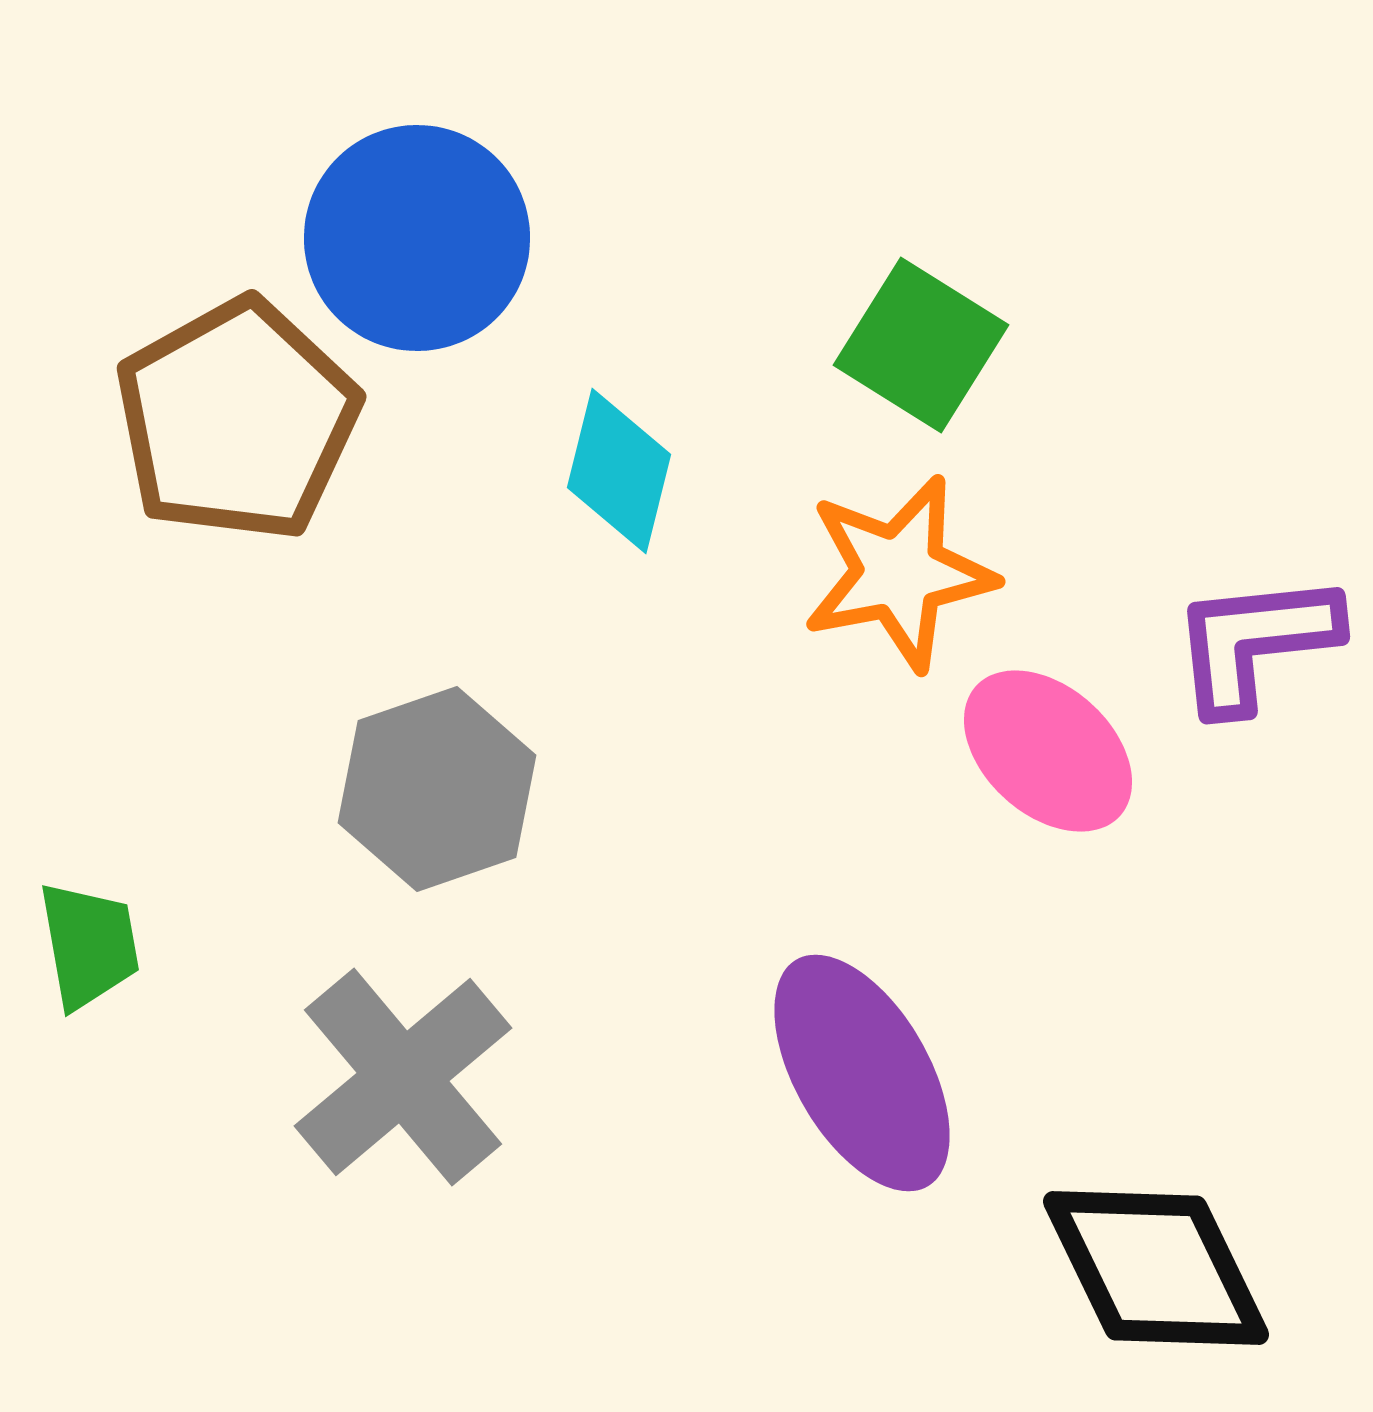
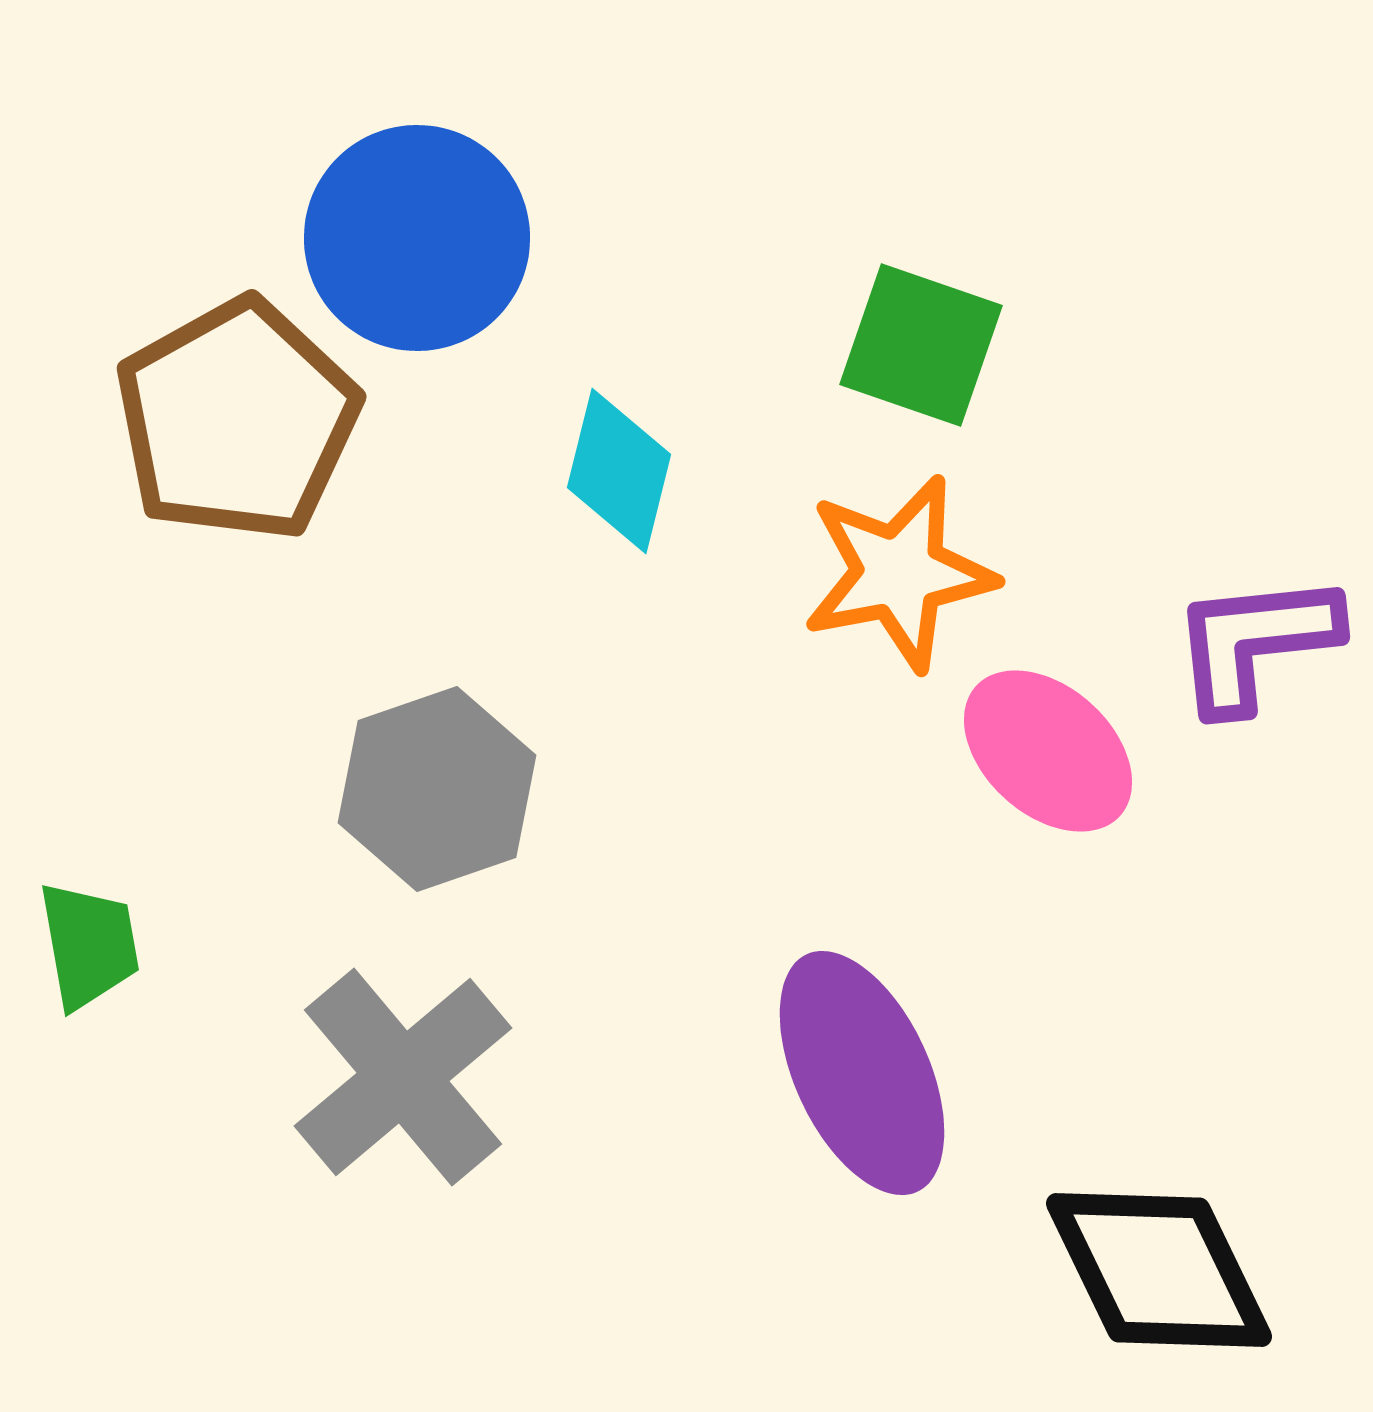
green square: rotated 13 degrees counterclockwise
purple ellipse: rotated 5 degrees clockwise
black diamond: moved 3 px right, 2 px down
